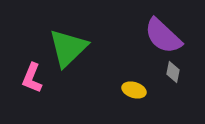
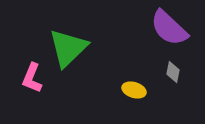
purple semicircle: moved 6 px right, 8 px up
